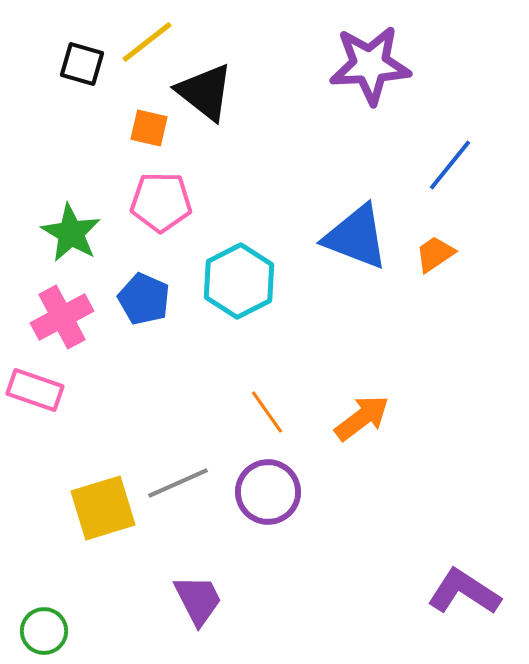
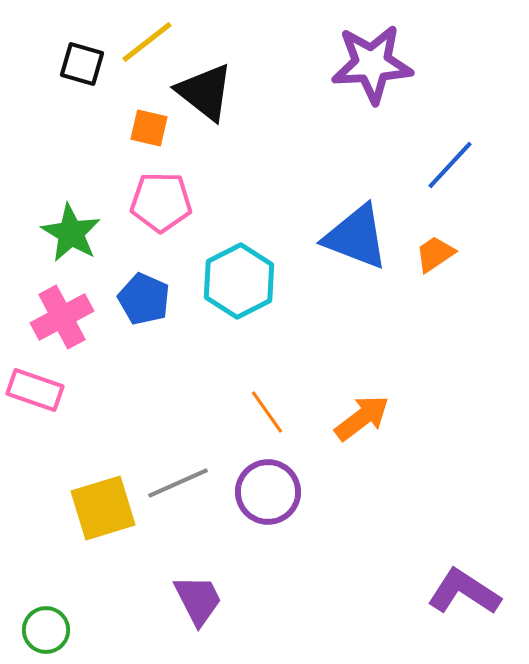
purple star: moved 2 px right, 1 px up
blue line: rotated 4 degrees clockwise
green circle: moved 2 px right, 1 px up
